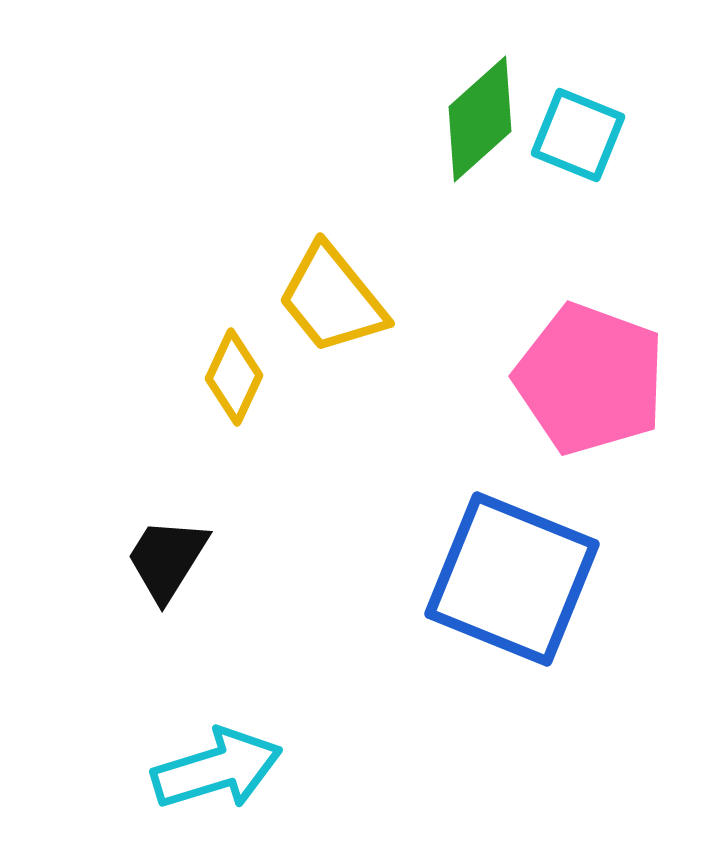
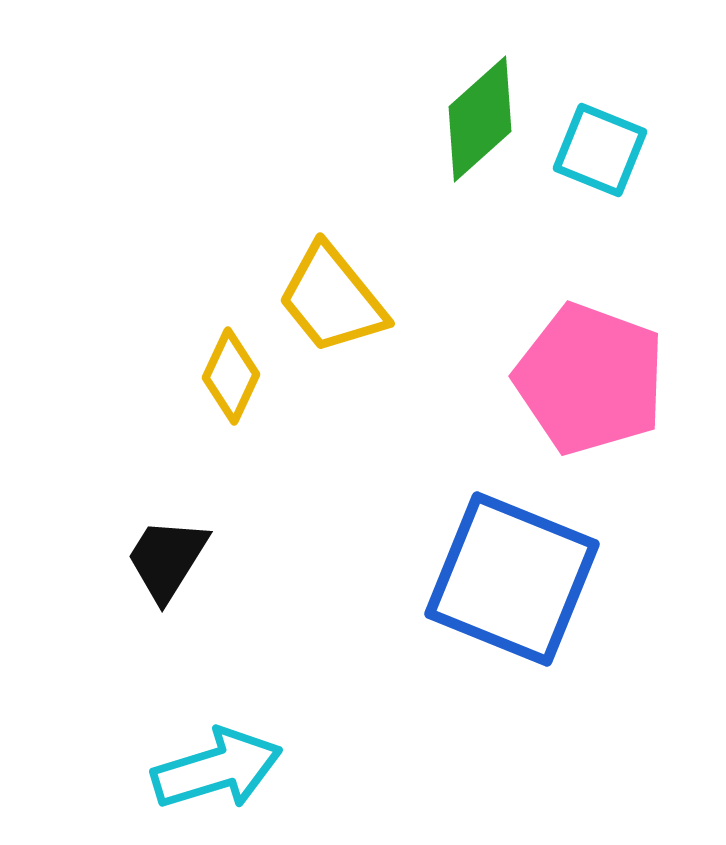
cyan square: moved 22 px right, 15 px down
yellow diamond: moved 3 px left, 1 px up
